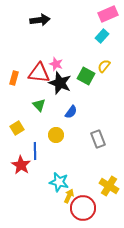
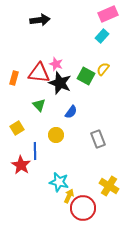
yellow semicircle: moved 1 px left, 3 px down
